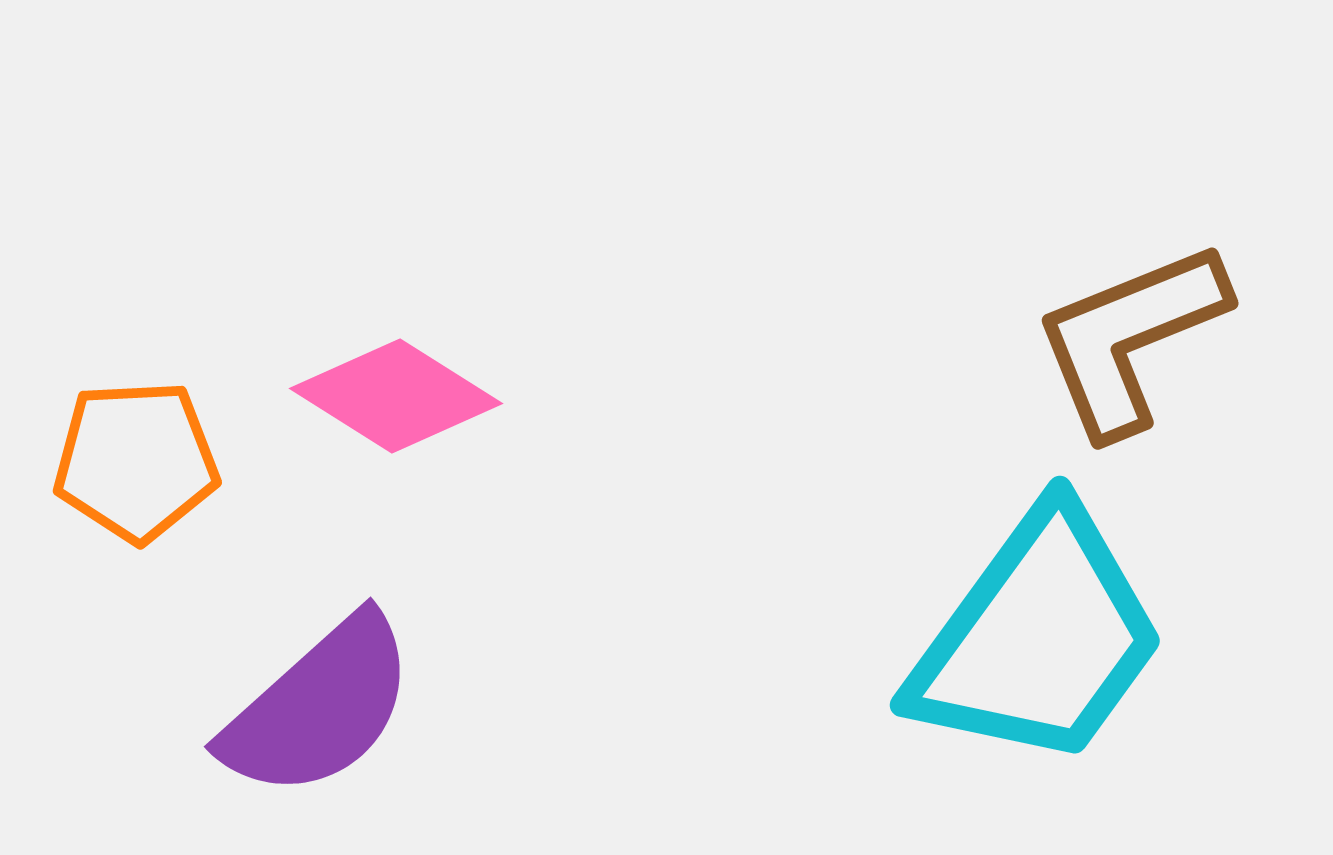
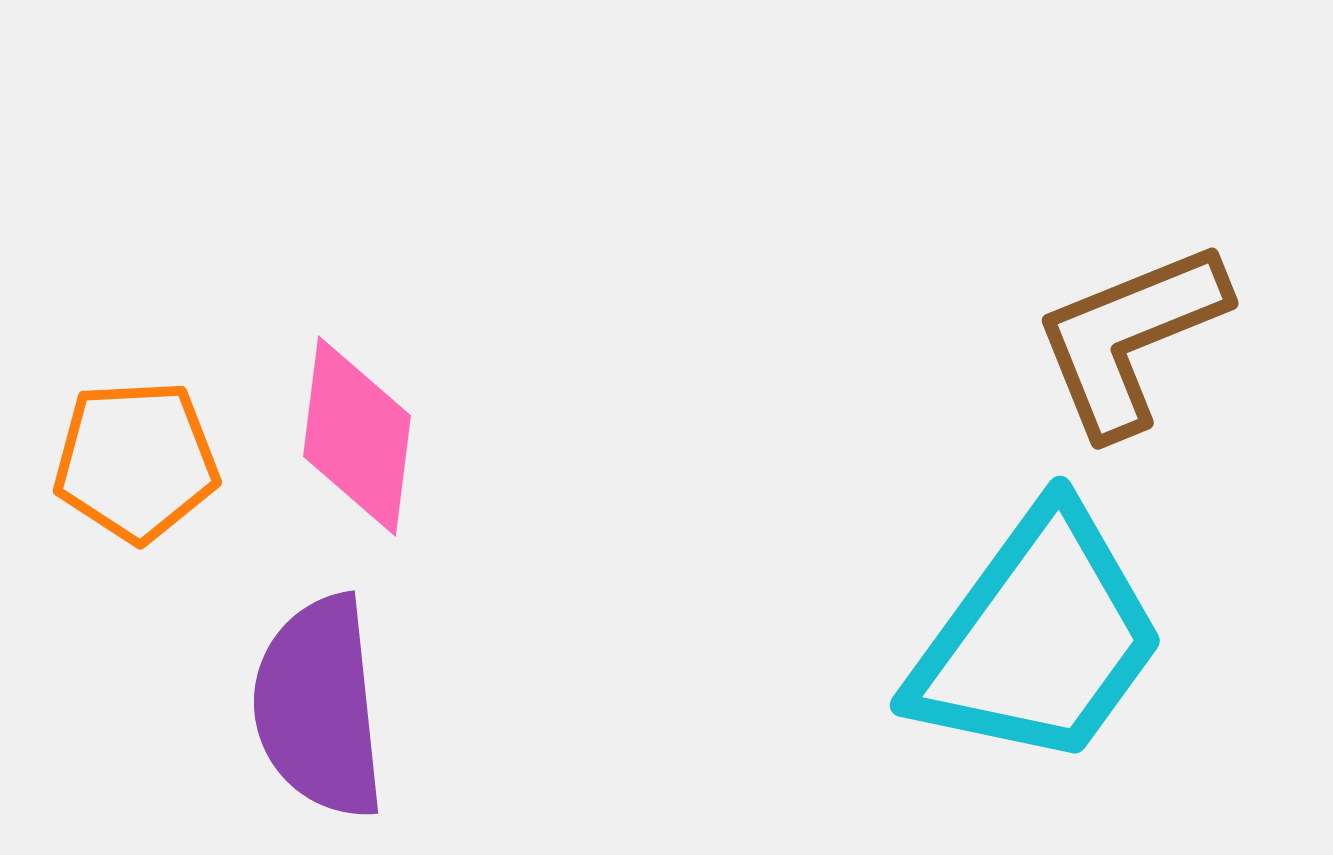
pink diamond: moved 39 px left, 40 px down; rotated 65 degrees clockwise
purple semicircle: rotated 126 degrees clockwise
